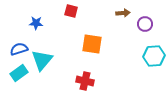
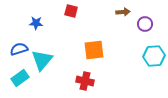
brown arrow: moved 1 px up
orange square: moved 2 px right, 6 px down; rotated 15 degrees counterclockwise
cyan rectangle: moved 1 px right, 5 px down
